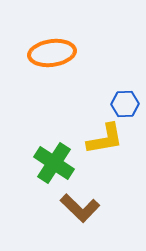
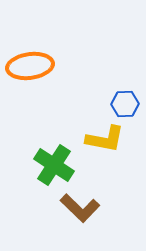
orange ellipse: moved 22 px left, 13 px down
yellow L-shape: rotated 21 degrees clockwise
green cross: moved 2 px down
